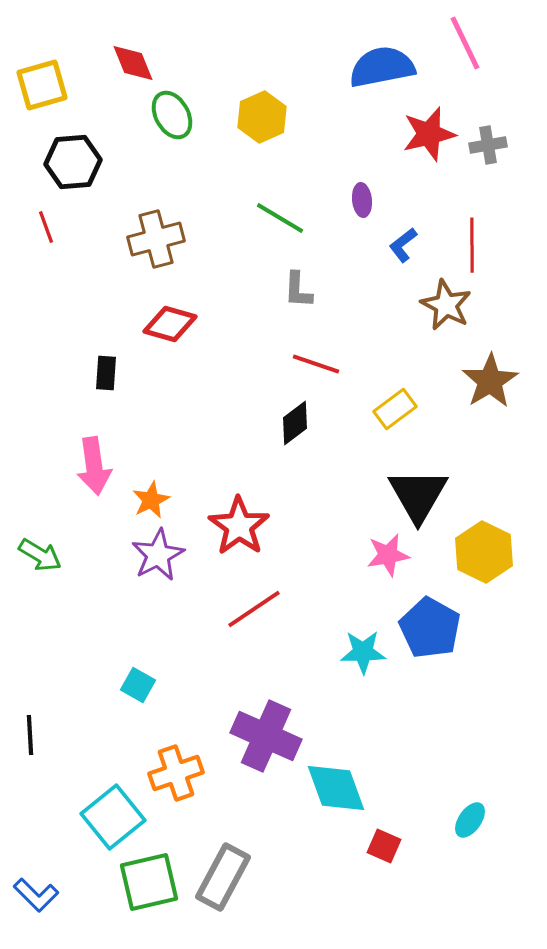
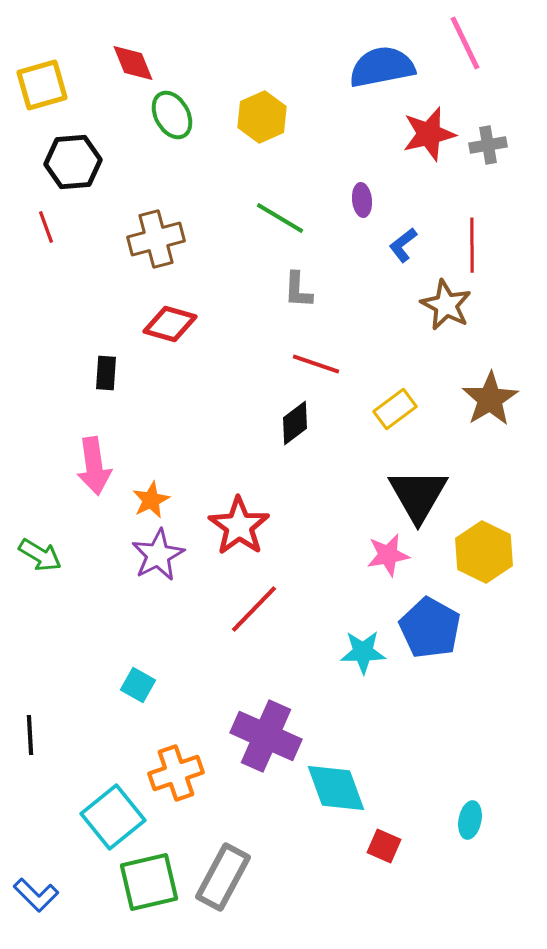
brown star at (490, 381): moved 18 px down
red line at (254, 609): rotated 12 degrees counterclockwise
cyan ellipse at (470, 820): rotated 24 degrees counterclockwise
